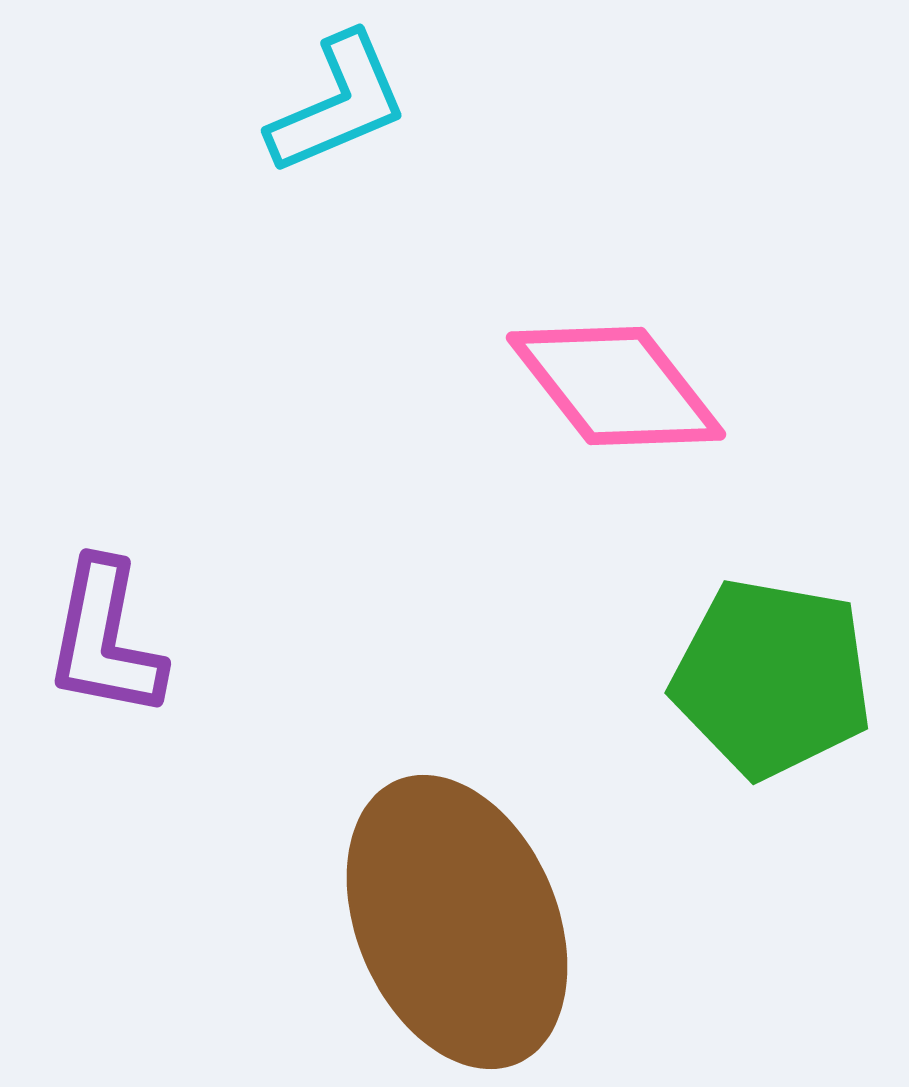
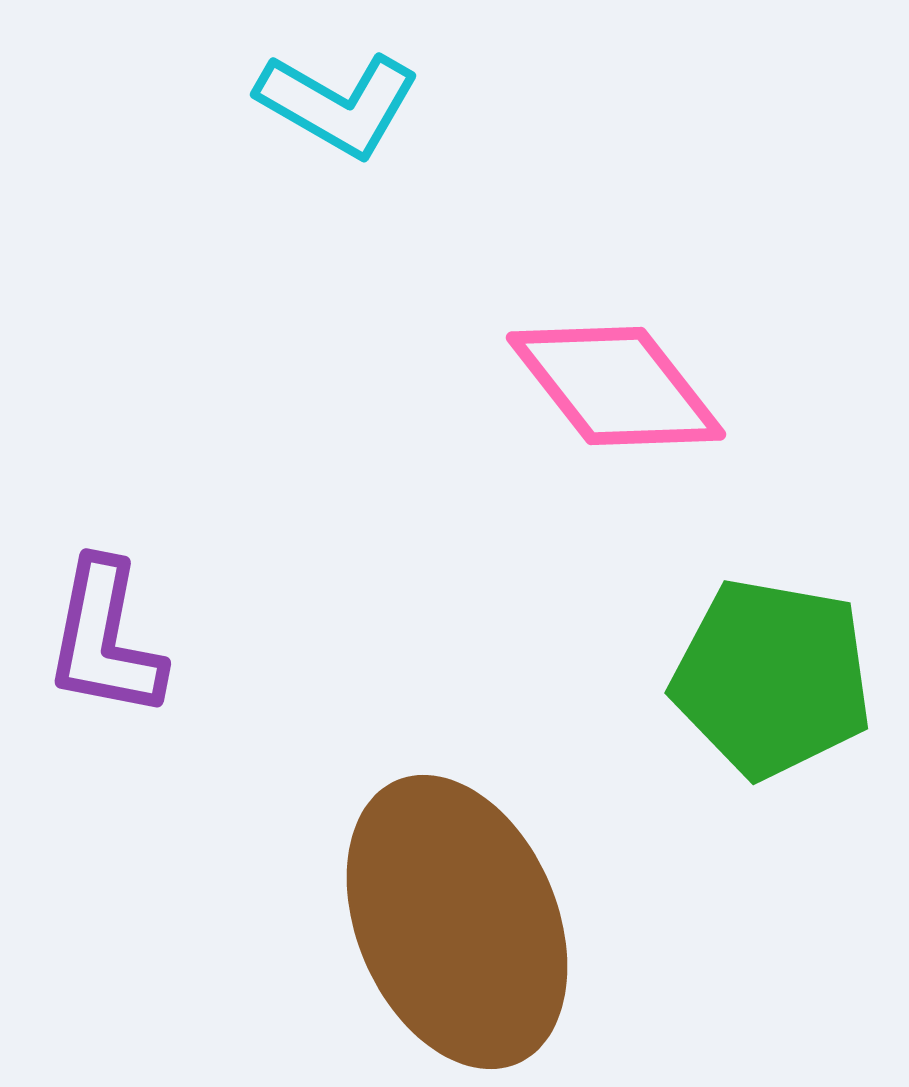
cyan L-shape: rotated 53 degrees clockwise
